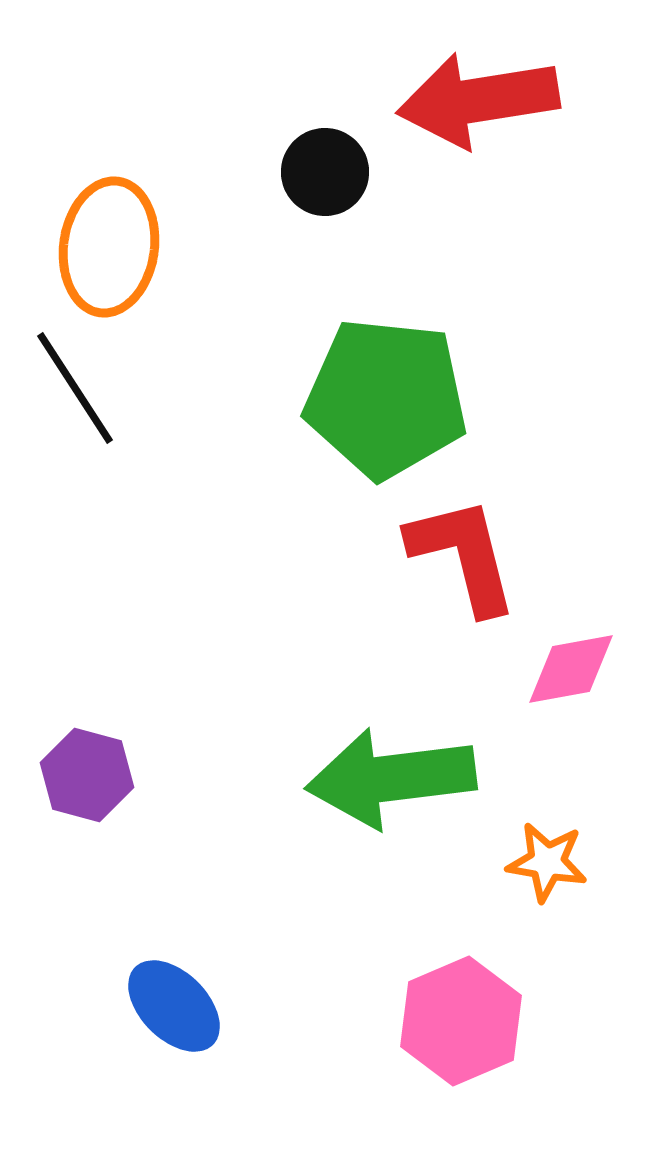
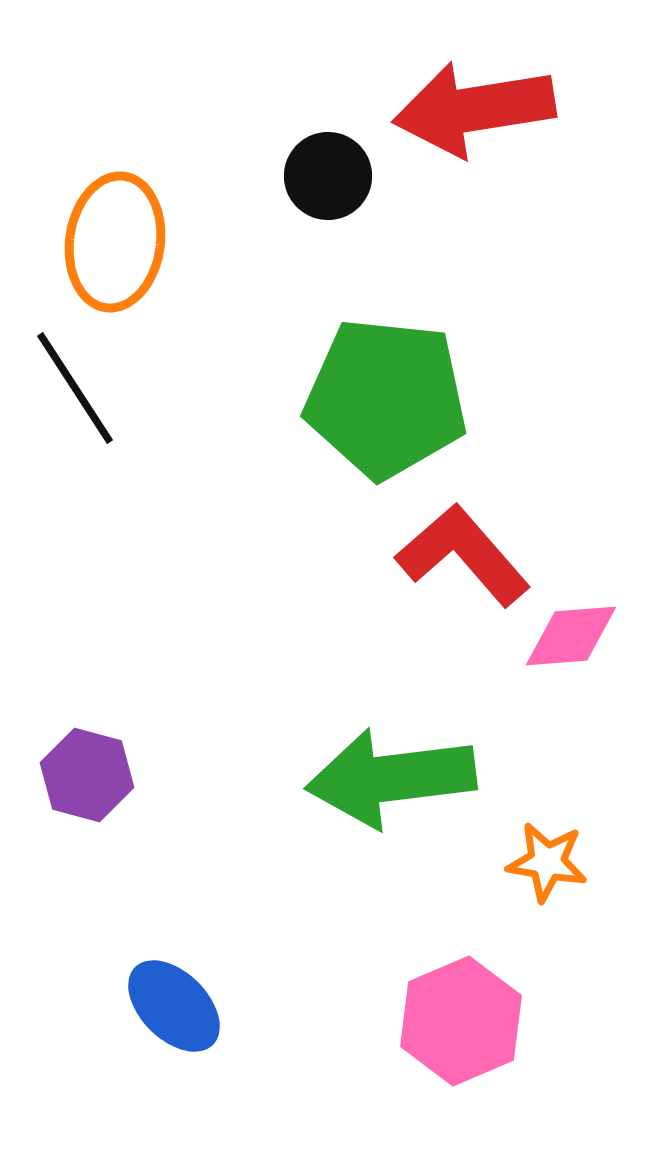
red arrow: moved 4 px left, 9 px down
black circle: moved 3 px right, 4 px down
orange ellipse: moved 6 px right, 5 px up
red L-shape: rotated 27 degrees counterclockwise
pink diamond: moved 33 px up; rotated 6 degrees clockwise
